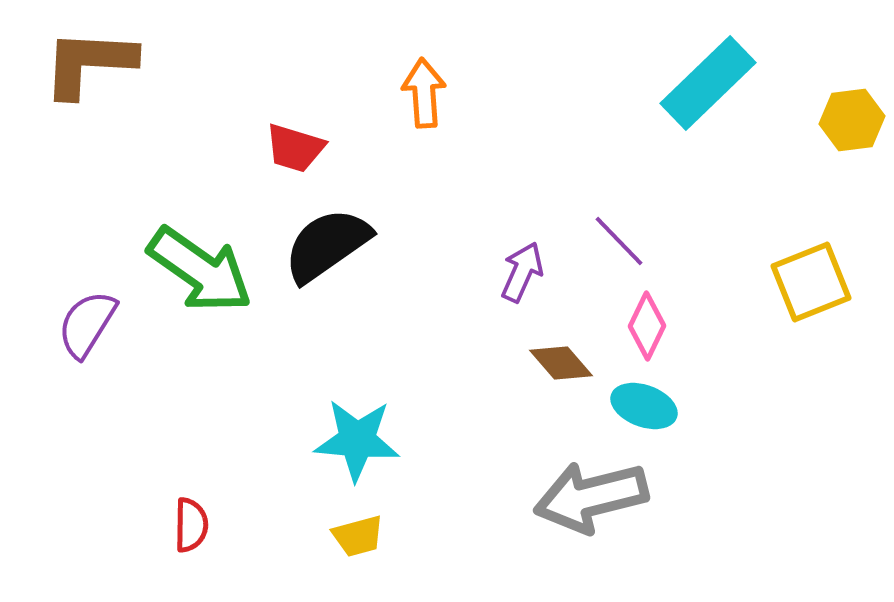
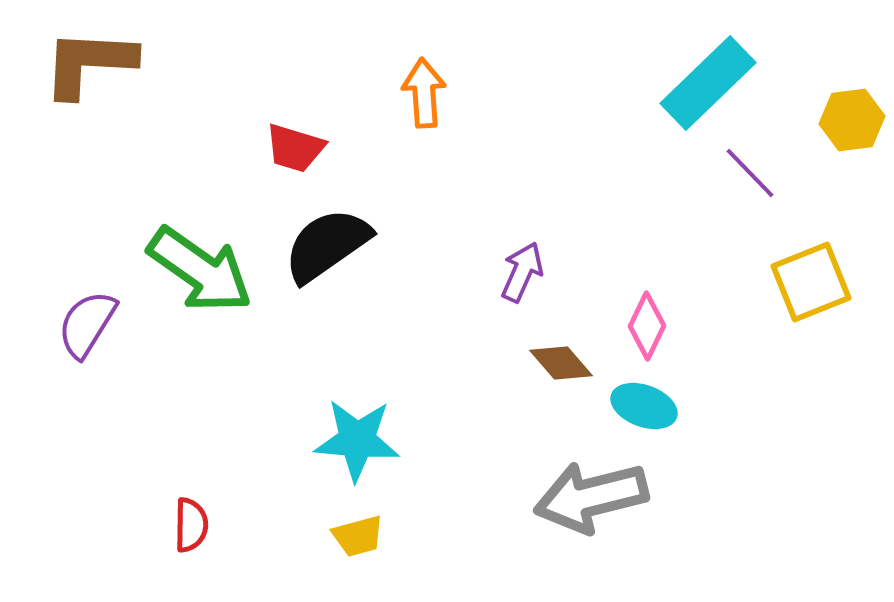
purple line: moved 131 px right, 68 px up
